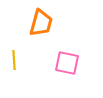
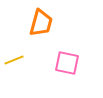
yellow line: rotated 72 degrees clockwise
